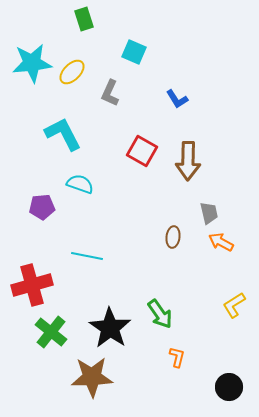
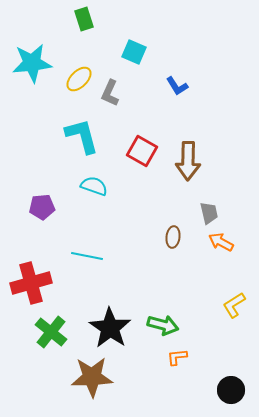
yellow ellipse: moved 7 px right, 7 px down
blue L-shape: moved 13 px up
cyan L-shape: moved 19 px right, 2 px down; rotated 12 degrees clockwise
cyan semicircle: moved 14 px right, 2 px down
red cross: moved 1 px left, 2 px up
green arrow: moved 3 px right, 11 px down; rotated 40 degrees counterclockwise
orange L-shape: rotated 110 degrees counterclockwise
black circle: moved 2 px right, 3 px down
